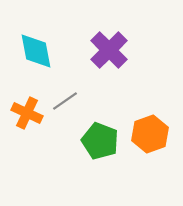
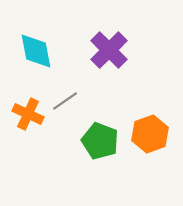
orange cross: moved 1 px right, 1 px down
